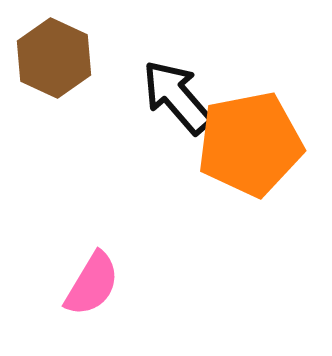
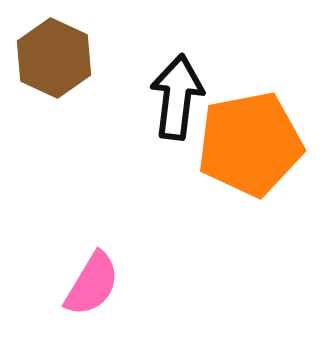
black arrow: rotated 48 degrees clockwise
